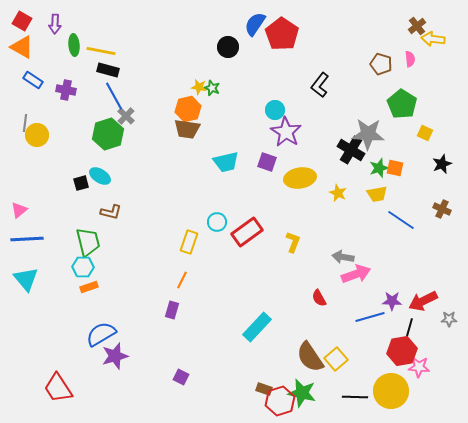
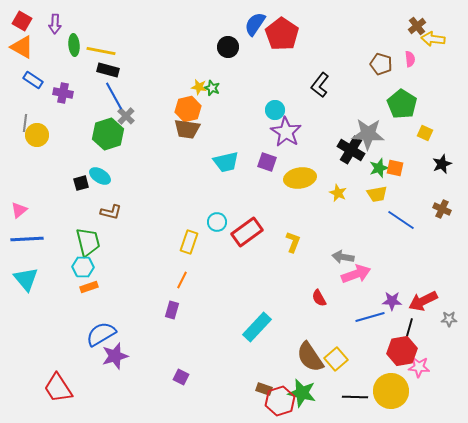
purple cross at (66, 90): moved 3 px left, 3 px down
